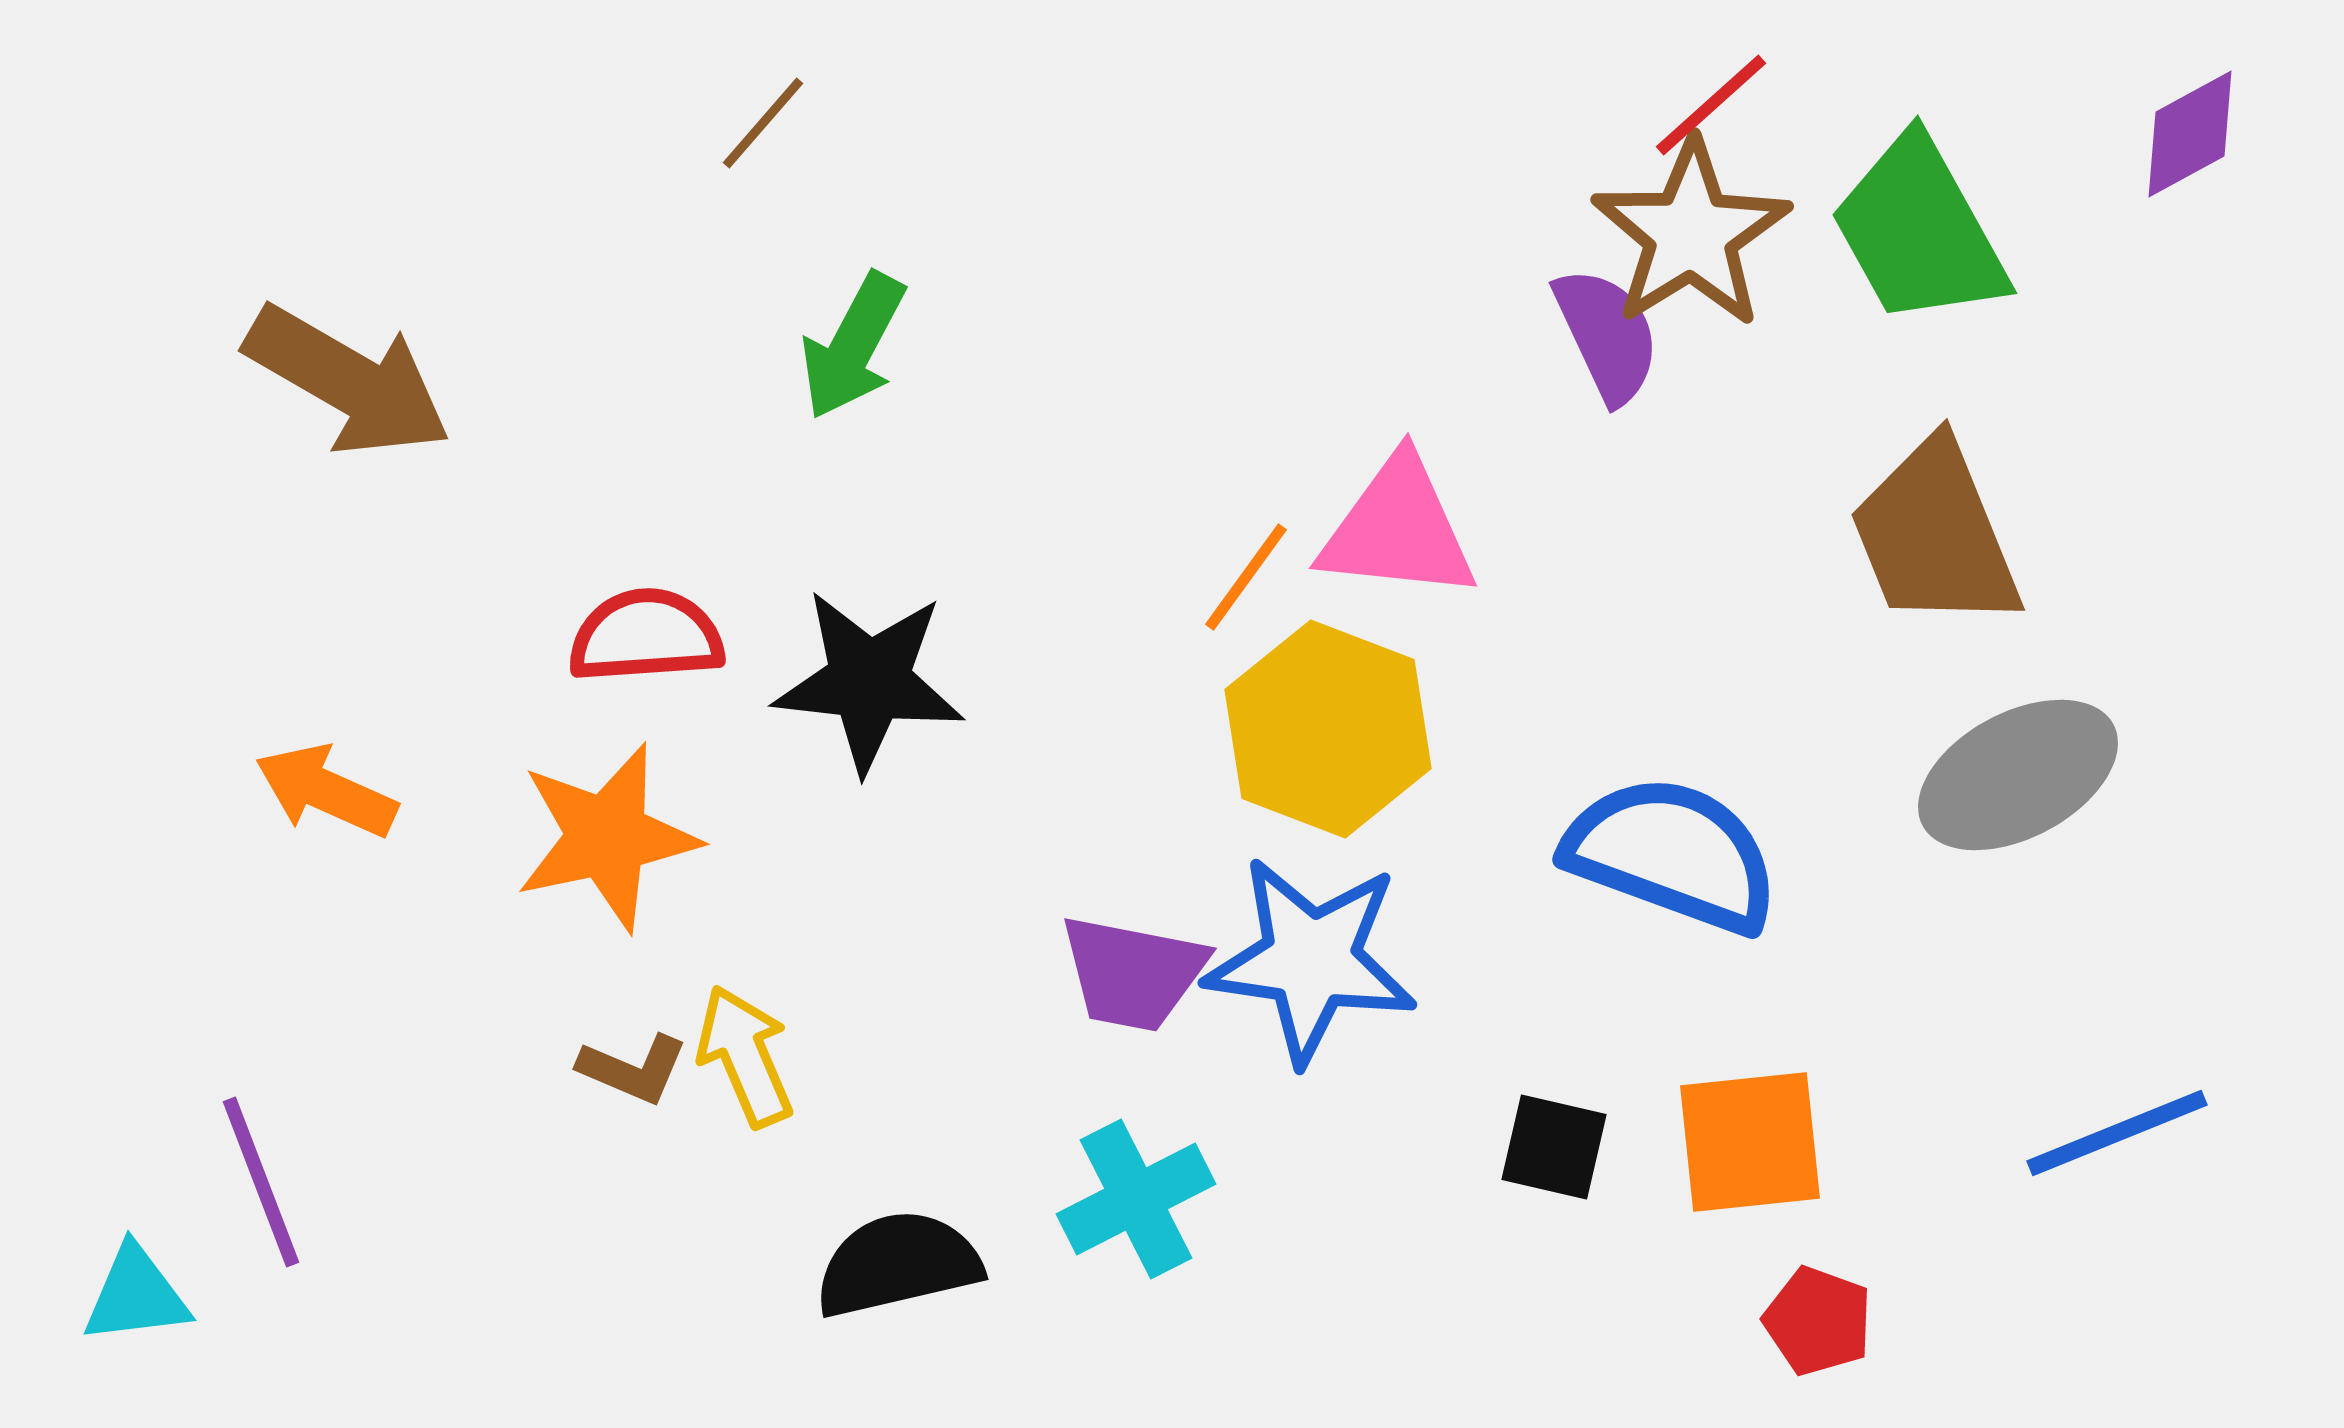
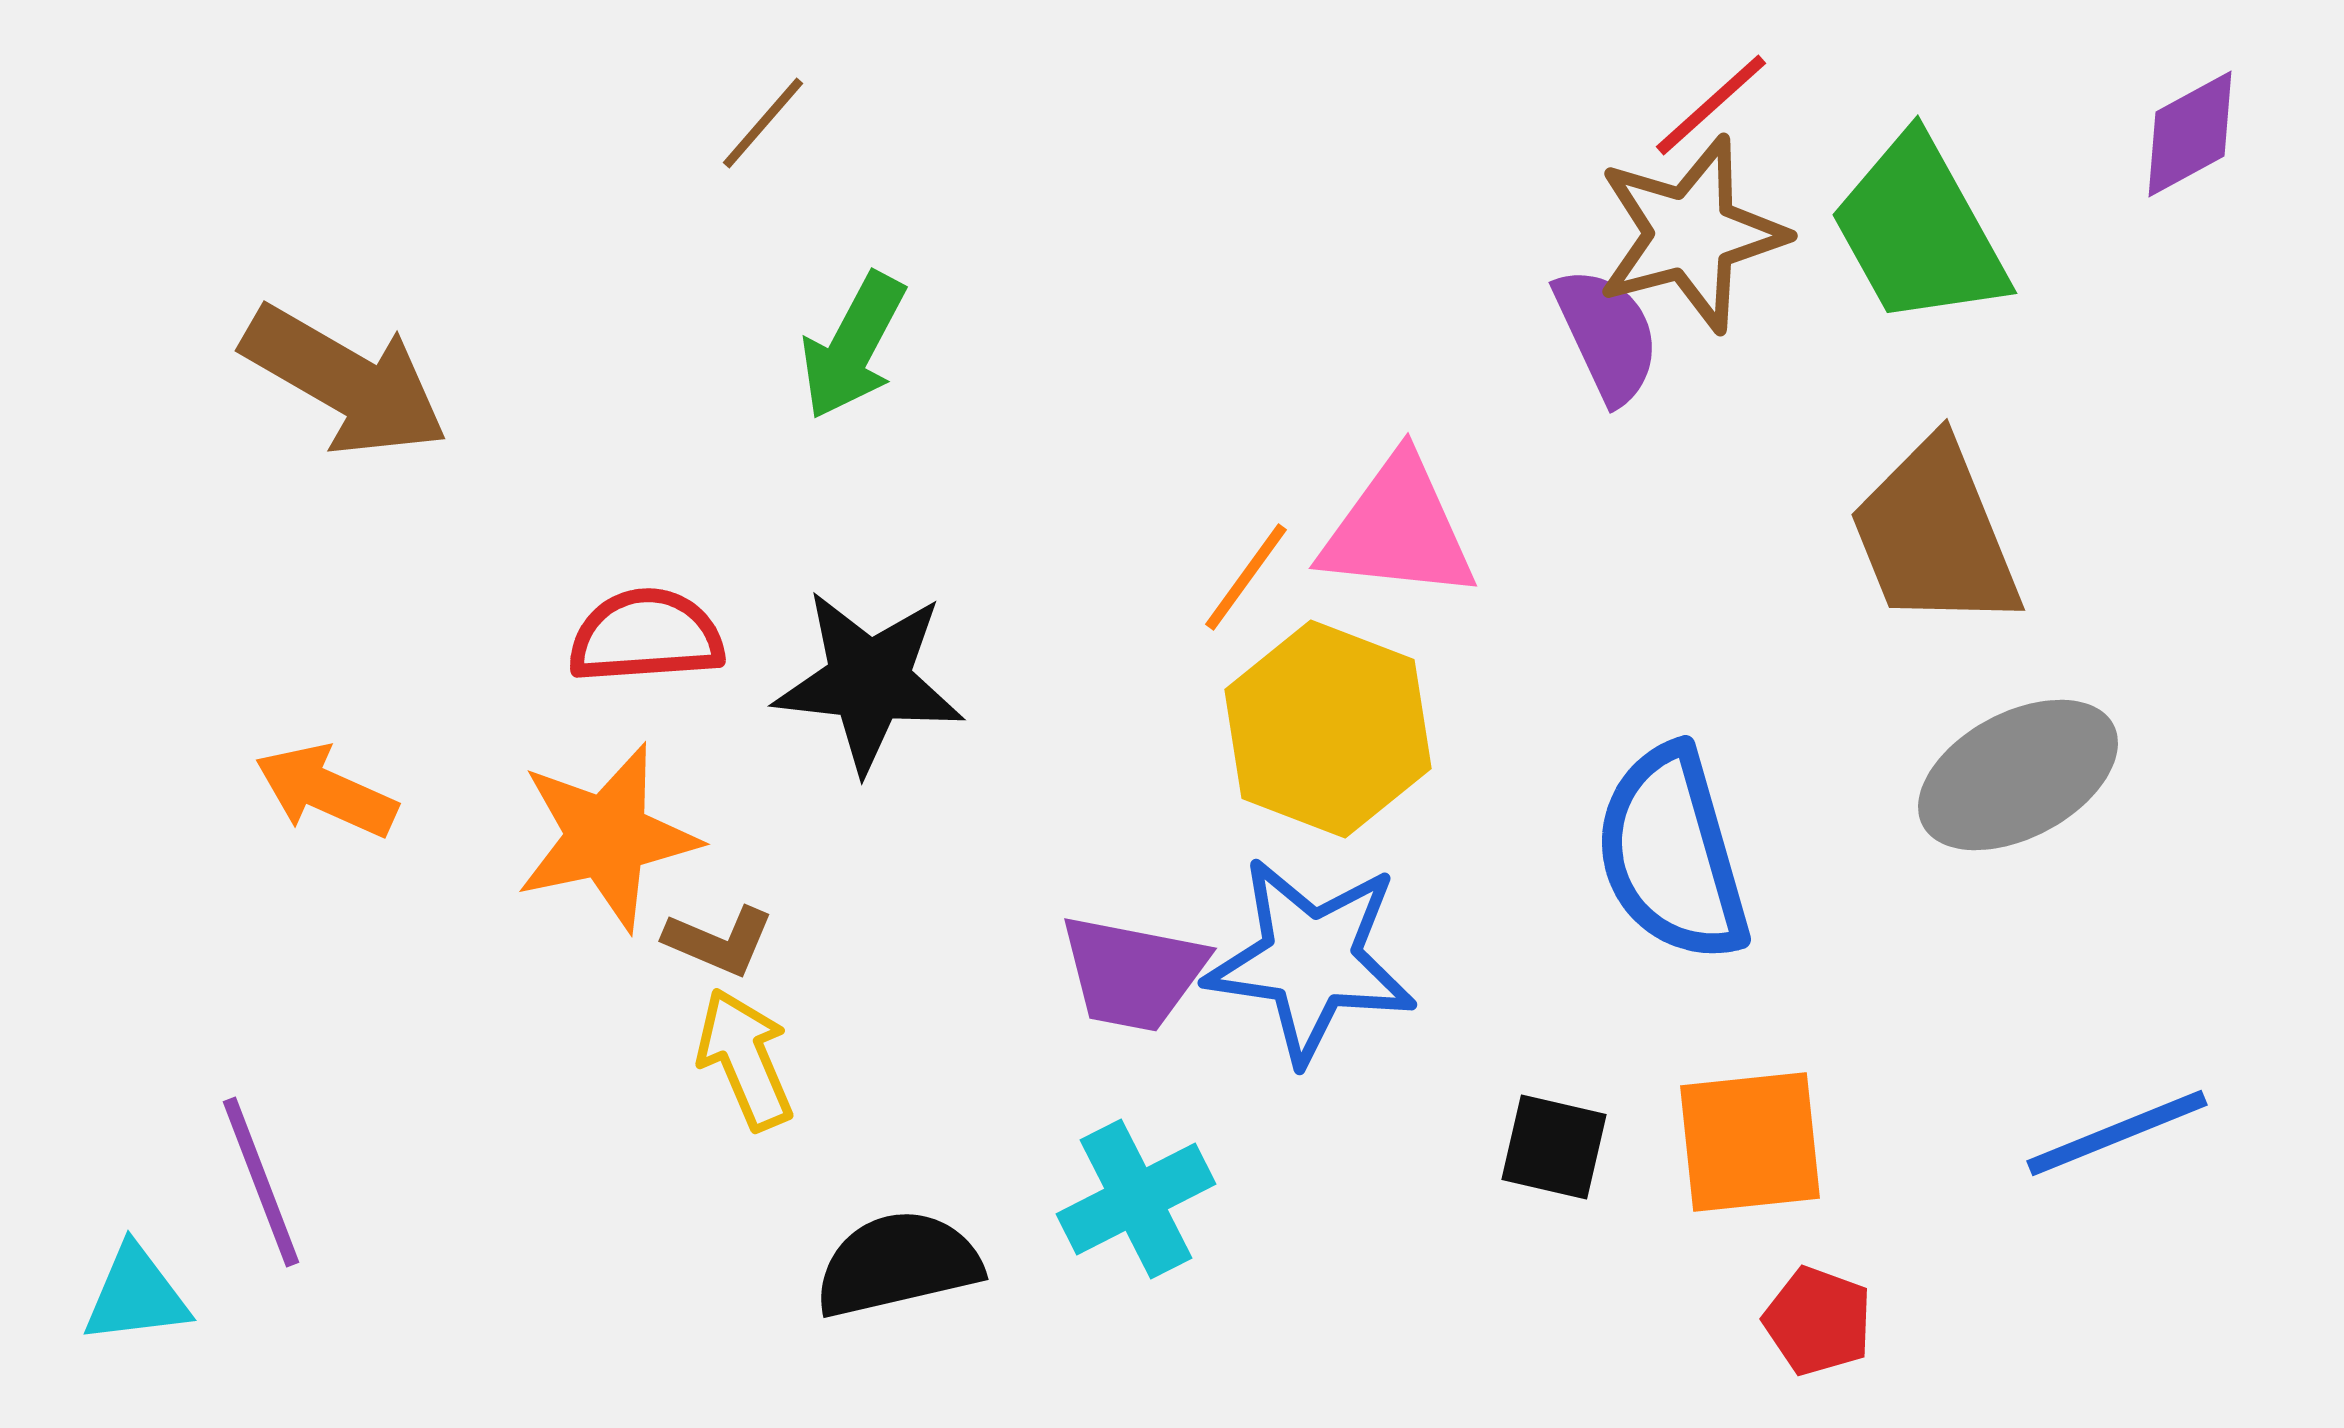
brown star: rotated 17 degrees clockwise
brown arrow: moved 3 px left
blue semicircle: rotated 126 degrees counterclockwise
yellow arrow: moved 3 px down
brown L-shape: moved 86 px right, 128 px up
